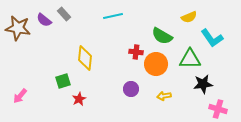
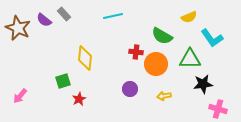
brown star: rotated 15 degrees clockwise
purple circle: moved 1 px left
